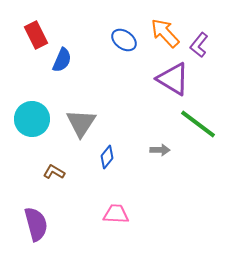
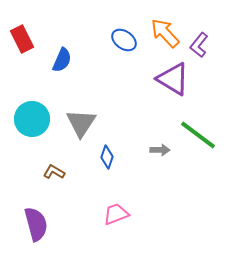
red rectangle: moved 14 px left, 4 px down
green line: moved 11 px down
blue diamond: rotated 20 degrees counterclockwise
pink trapezoid: rotated 24 degrees counterclockwise
